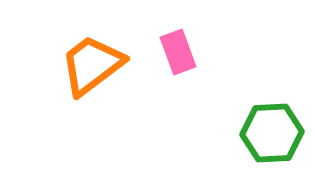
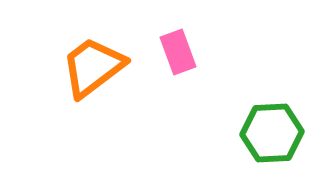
orange trapezoid: moved 1 px right, 2 px down
